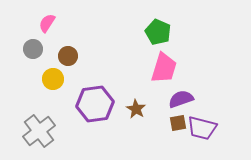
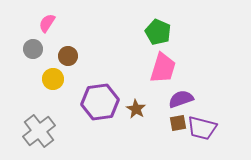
pink trapezoid: moved 1 px left
purple hexagon: moved 5 px right, 2 px up
